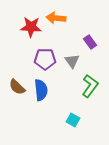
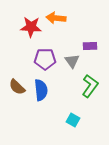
purple rectangle: moved 4 px down; rotated 56 degrees counterclockwise
